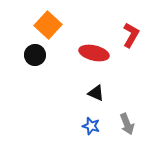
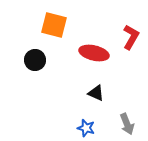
orange square: moved 6 px right; rotated 28 degrees counterclockwise
red L-shape: moved 2 px down
black circle: moved 5 px down
blue star: moved 5 px left, 2 px down
